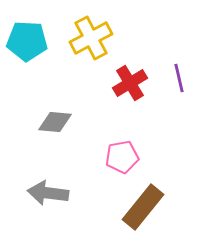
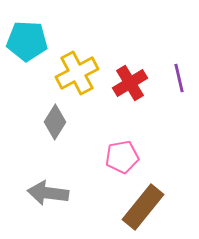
yellow cross: moved 14 px left, 35 px down
gray diamond: rotated 64 degrees counterclockwise
